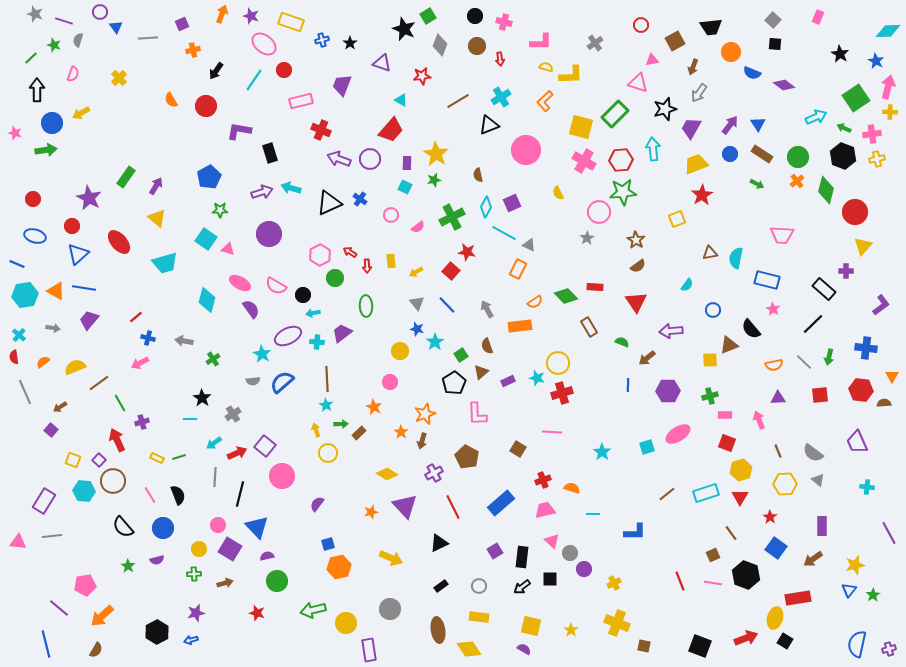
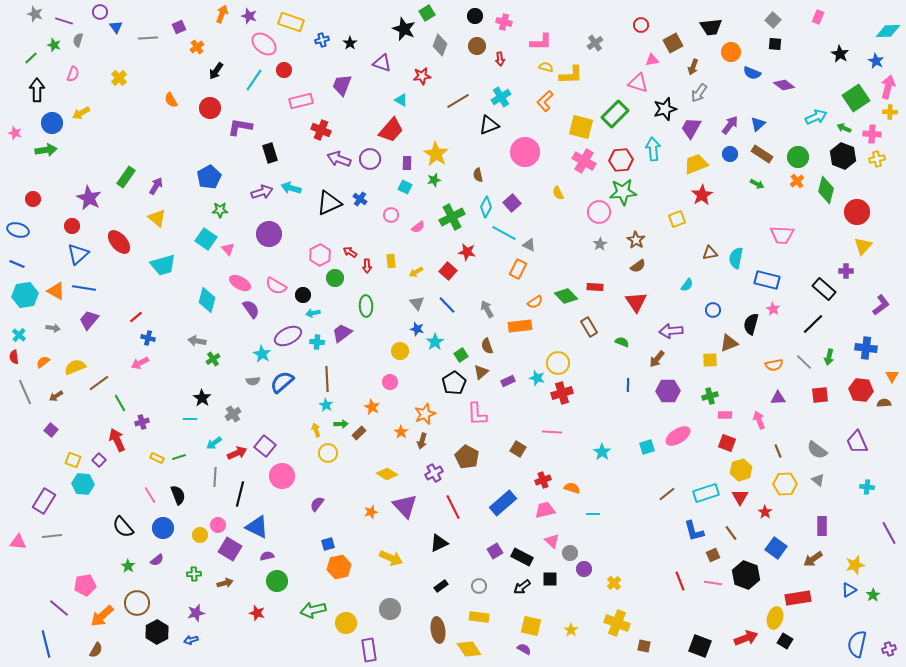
purple star at (251, 16): moved 2 px left
green square at (428, 16): moved 1 px left, 3 px up
purple square at (182, 24): moved 3 px left, 3 px down
brown square at (675, 41): moved 2 px left, 2 px down
orange cross at (193, 50): moved 4 px right, 3 px up; rotated 24 degrees counterclockwise
red circle at (206, 106): moved 4 px right, 2 px down
blue triangle at (758, 124): rotated 21 degrees clockwise
purple L-shape at (239, 131): moved 1 px right, 4 px up
pink cross at (872, 134): rotated 12 degrees clockwise
pink circle at (526, 150): moved 1 px left, 2 px down
purple square at (512, 203): rotated 18 degrees counterclockwise
red circle at (855, 212): moved 2 px right
blue ellipse at (35, 236): moved 17 px left, 6 px up
gray star at (587, 238): moved 13 px right, 6 px down
pink triangle at (228, 249): rotated 32 degrees clockwise
cyan trapezoid at (165, 263): moved 2 px left, 2 px down
red square at (451, 271): moved 3 px left
black semicircle at (751, 329): moved 5 px up; rotated 55 degrees clockwise
gray arrow at (184, 341): moved 13 px right
brown triangle at (729, 345): moved 2 px up
brown arrow at (647, 358): moved 10 px right, 1 px down; rotated 12 degrees counterclockwise
brown arrow at (60, 407): moved 4 px left, 11 px up
orange star at (374, 407): moved 2 px left
pink ellipse at (678, 434): moved 2 px down
gray semicircle at (813, 453): moved 4 px right, 3 px up
brown circle at (113, 481): moved 24 px right, 122 px down
cyan hexagon at (84, 491): moved 1 px left, 7 px up
blue rectangle at (501, 503): moved 2 px right
red star at (770, 517): moved 5 px left, 5 px up
blue triangle at (257, 527): rotated 20 degrees counterclockwise
blue L-shape at (635, 532): moved 59 px right, 1 px up; rotated 75 degrees clockwise
yellow circle at (199, 549): moved 1 px right, 14 px up
black rectangle at (522, 557): rotated 70 degrees counterclockwise
purple semicircle at (157, 560): rotated 24 degrees counterclockwise
yellow cross at (614, 583): rotated 16 degrees counterclockwise
blue triangle at (849, 590): rotated 21 degrees clockwise
